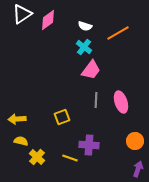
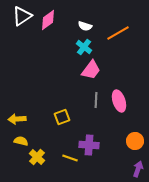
white triangle: moved 2 px down
pink ellipse: moved 2 px left, 1 px up
